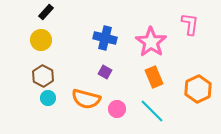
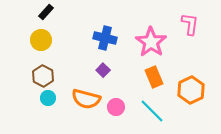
purple square: moved 2 px left, 2 px up; rotated 16 degrees clockwise
orange hexagon: moved 7 px left, 1 px down
pink circle: moved 1 px left, 2 px up
